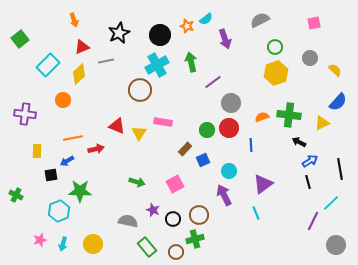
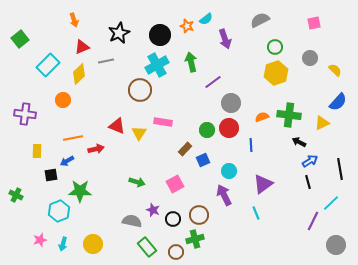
gray semicircle at (128, 221): moved 4 px right
